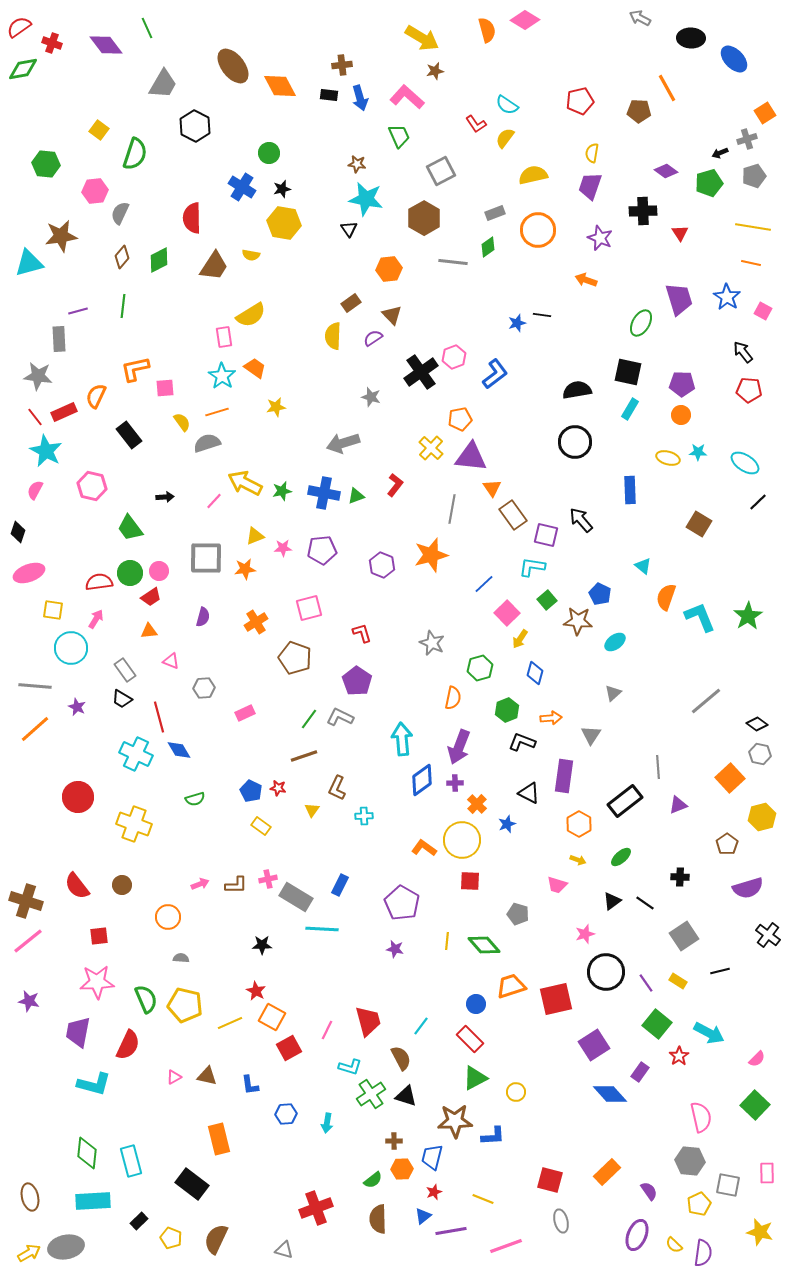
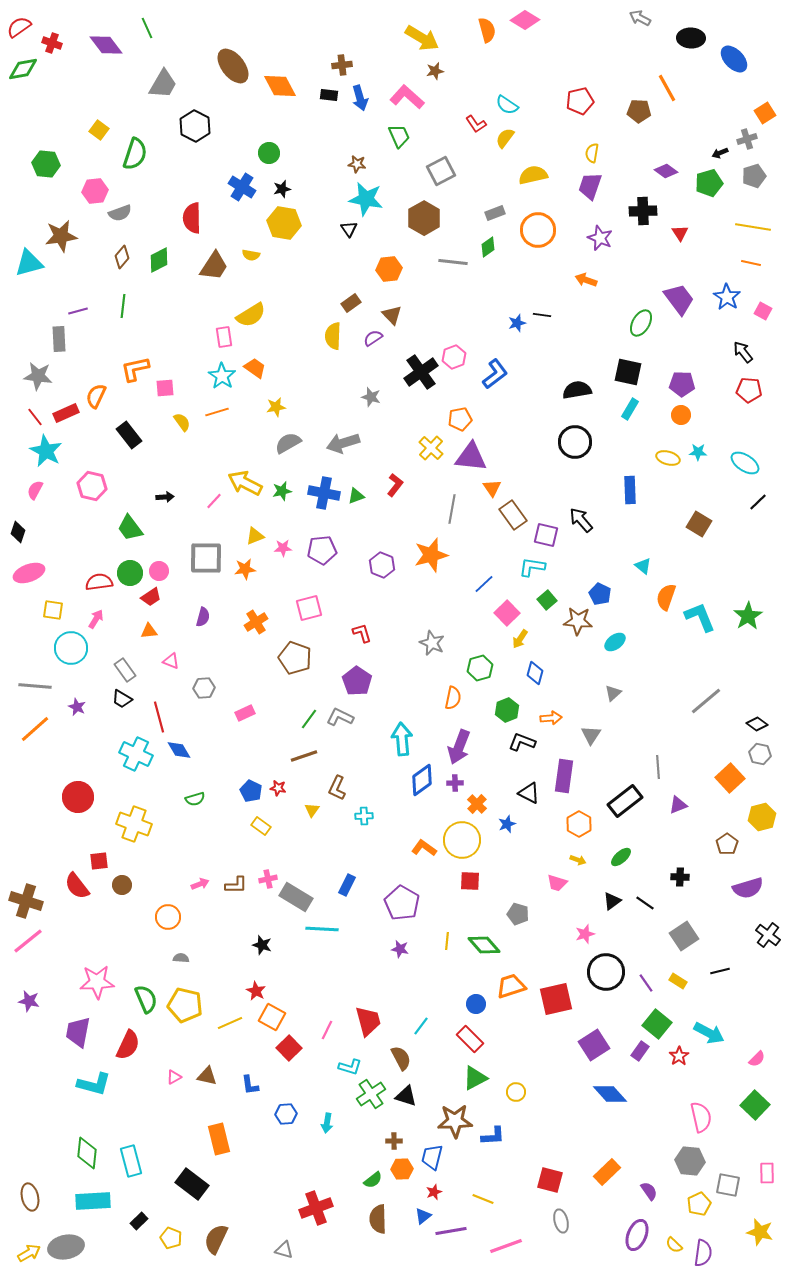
gray semicircle at (120, 213): rotated 135 degrees counterclockwise
purple trapezoid at (679, 299): rotated 20 degrees counterclockwise
red rectangle at (64, 412): moved 2 px right, 1 px down
gray semicircle at (207, 443): moved 81 px right; rotated 12 degrees counterclockwise
blue rectangle at (340, 885): moved 7 px right
pink trapezoid at (557, 885): moved 2 px up
red square at (99, 936): moved 75 px up
black star at (262, 945): rotated 18 degrees clockwise
purple star at (395, 949): moved 5 px right
red square at (289, 1048): rotated 15 degrees counterclockwise
purple rectangle at (640, 1072): moved 21 px up
